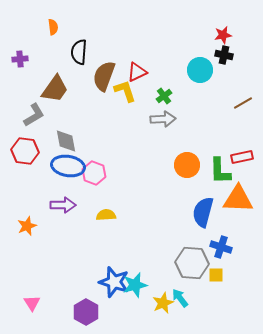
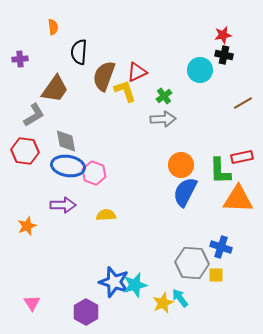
orange circle: moved 6 px left
blue semicircle: moved 18 px left, 20 px up; rotated 12 degrees clockwise
